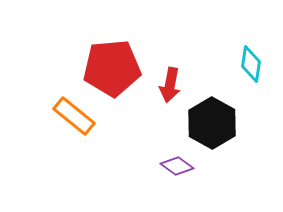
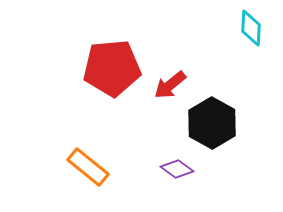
cyan diamond: moved 36 px up; rotated 6 degrees counterclockwise
red arrow: rotated 40 degrees clockwise
orange rectangle: moved 14 px right, 51 px down
purple diamond: moved 3 px down
